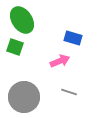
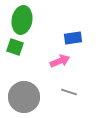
green ellipse: rotated 44 degrees clockwise
blue rectangle: rotated 24 degrees counterclockwise
